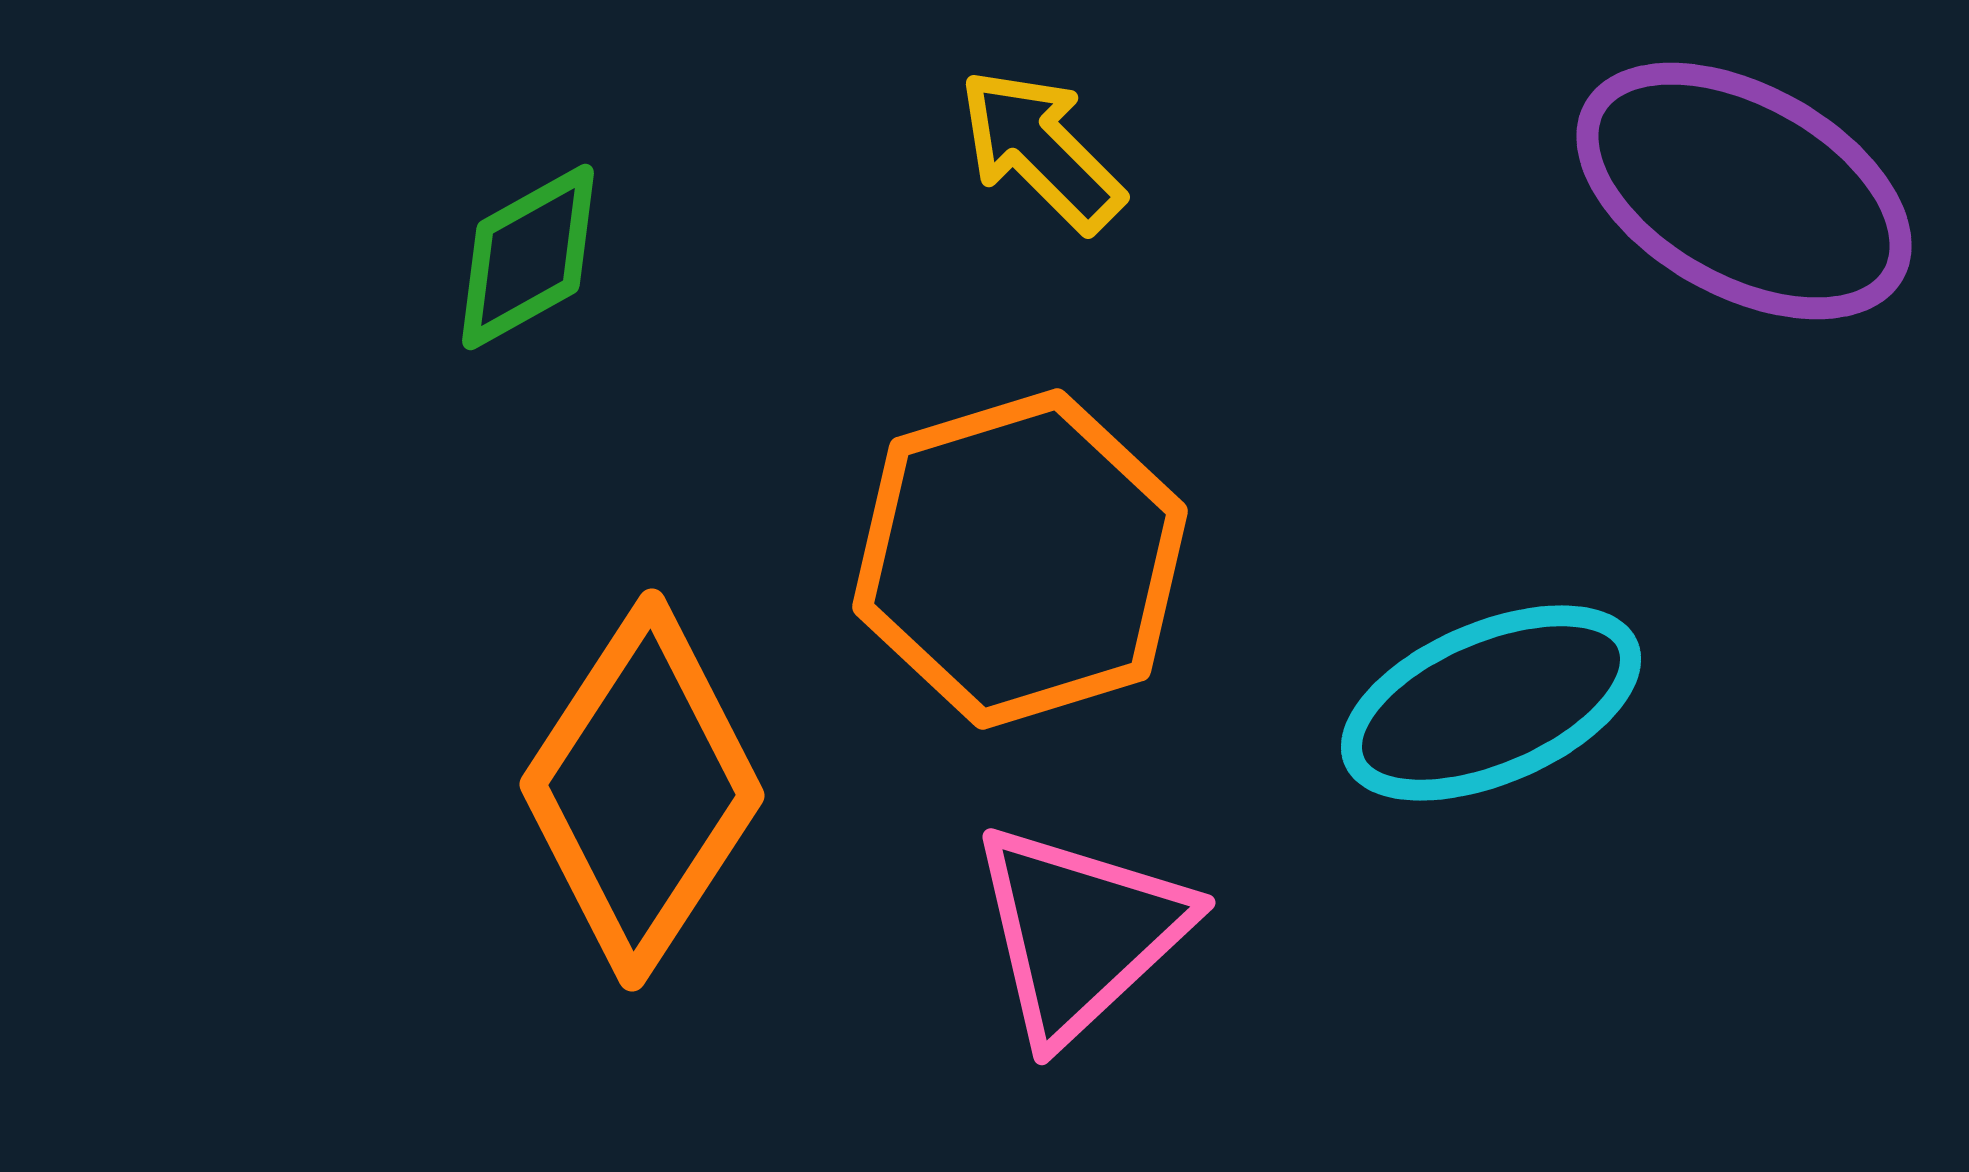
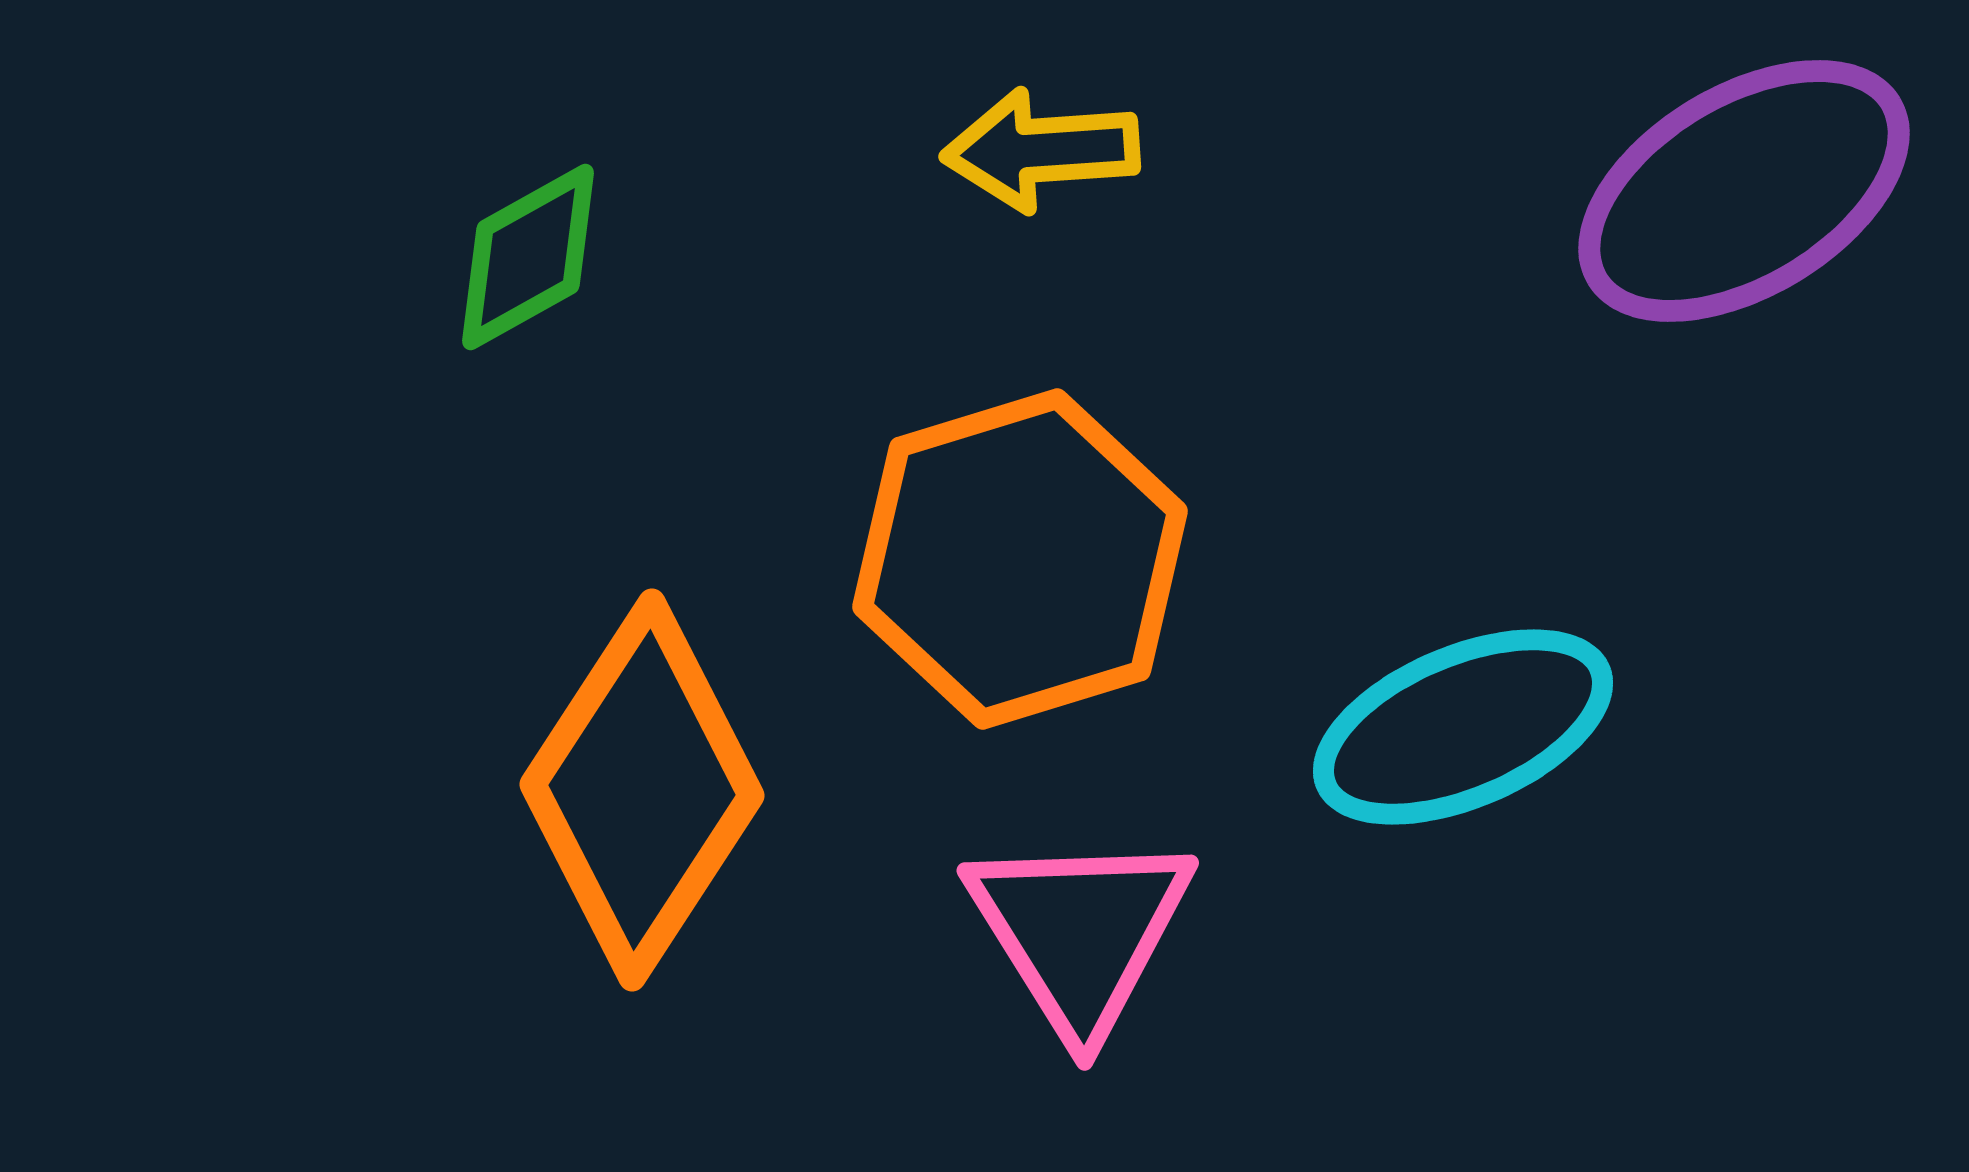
yellow arrow: rotated 49 degrees counterclockwise
purple ellipse: rotated 60 degrees counterclockwise
cyan ellipse: moved 28 px left, 24 px down
pink triangle: rotated 19 degrees counterclockwise
